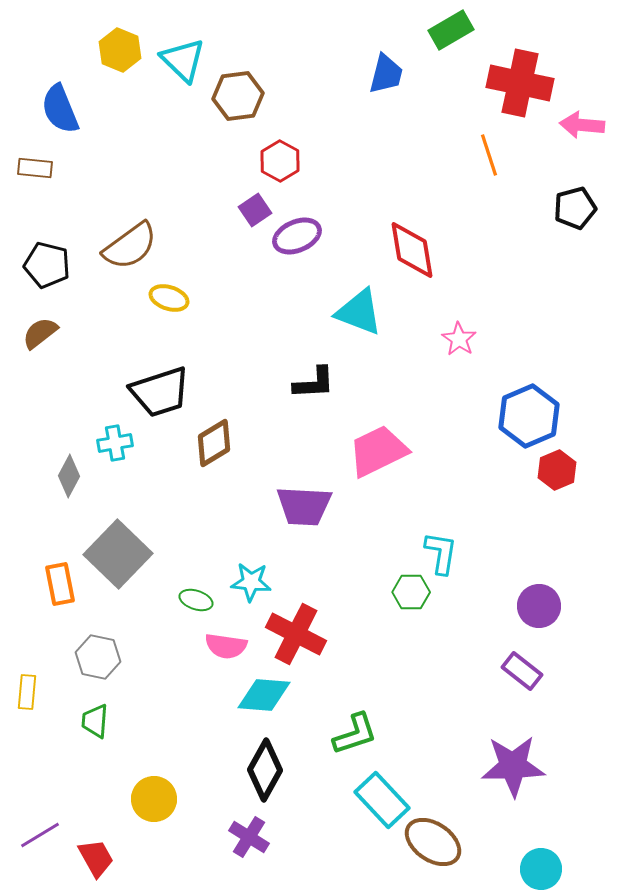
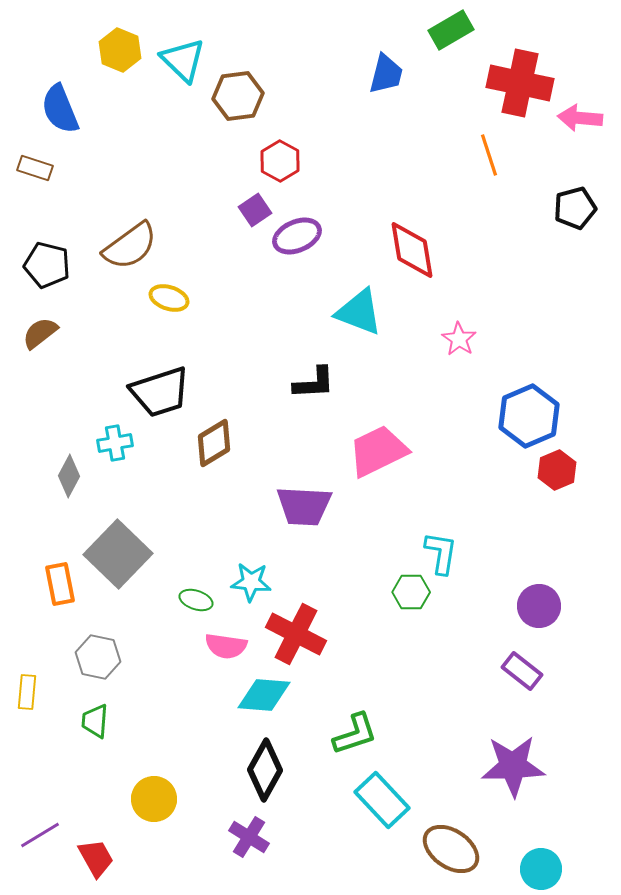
pink arrow at (582, 125): moved 2 px left, 7 px up
brown rectangle at (35, 168): rotated 12 degrees clockwise
brown ellipse at (433, 842): moved 18 px right, 7 px down
